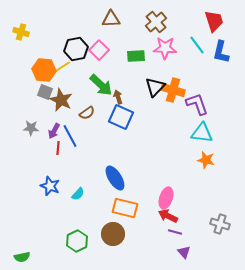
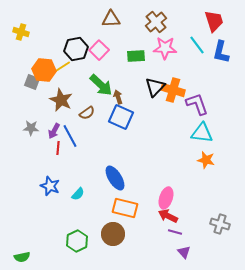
gray square: moved 13 px left, 10 px up
